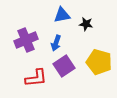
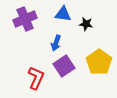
blue triangle: moved 1 px right, 1 px up; rotated 18 degrees clockwise
purple cross: moved 1 px left, 21 px up
yellow pentagon: rotated 20 degrees clockwise
red L-shape: rotated 60 degrees counterclockwise
